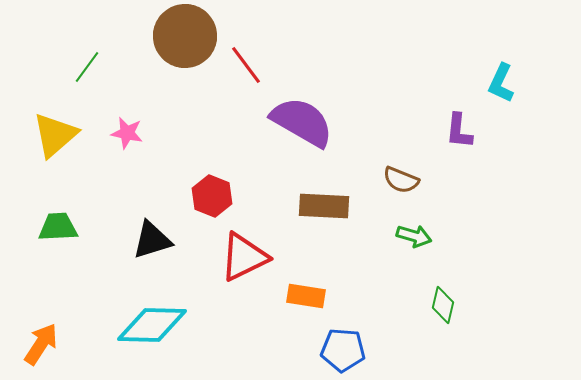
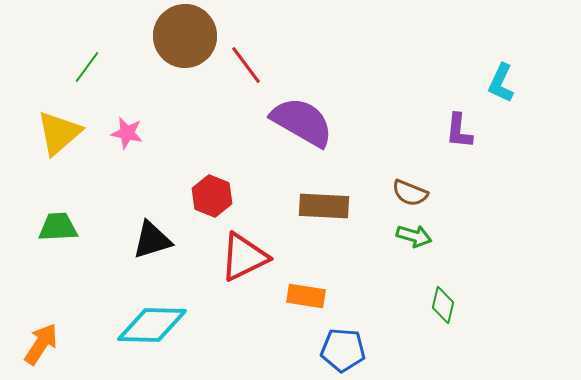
yellow triangle: moved 4 px right, 2 px up
brown semicircle: moved 9 px right, 13 px down
